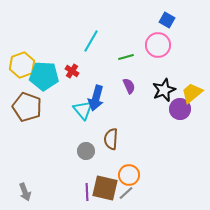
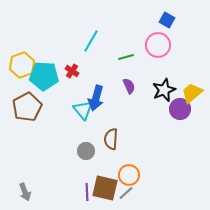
brown pentagon: rotated 24 degrees clockwise
